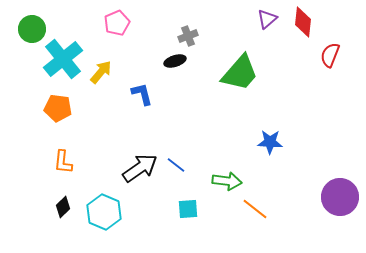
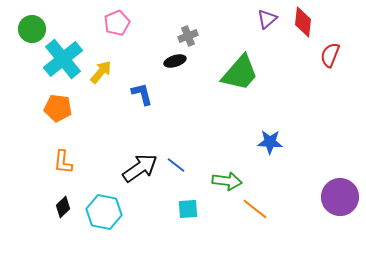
cyan hexagon: rotated 12 degrees counterclockwise
